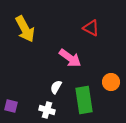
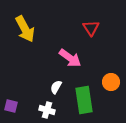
red triangle: rotated 30 degrees clockwise
